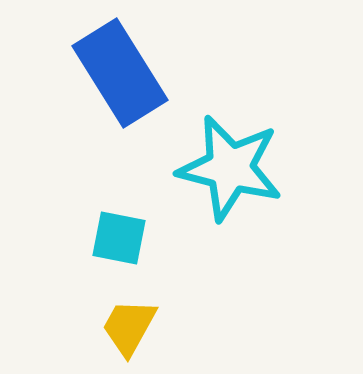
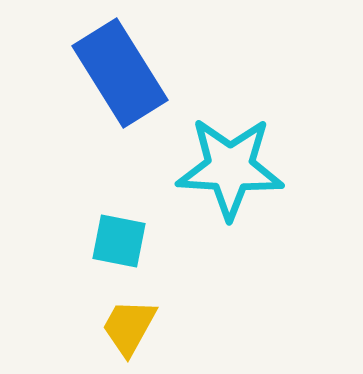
cyan star: rotated 11 degrees counterclockwise
cyan square: moved 3 px down
